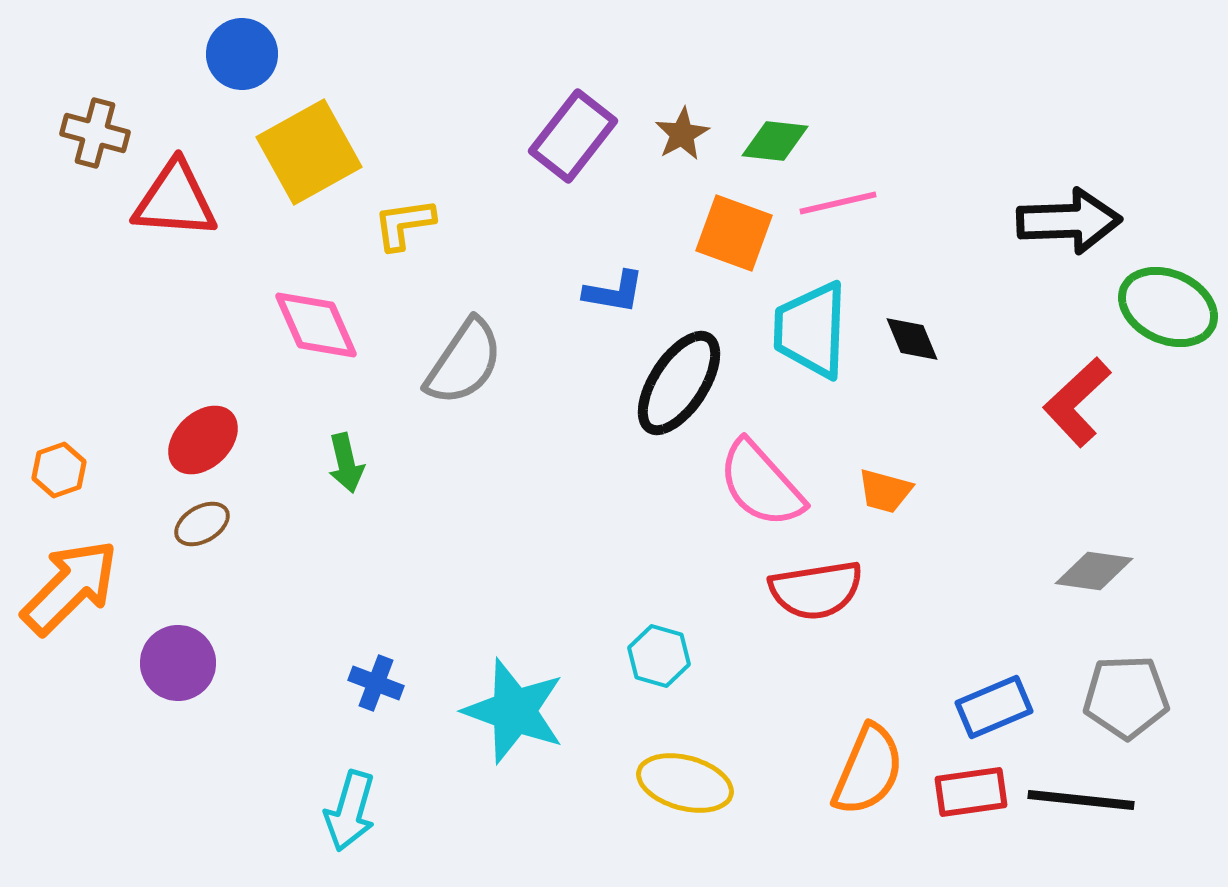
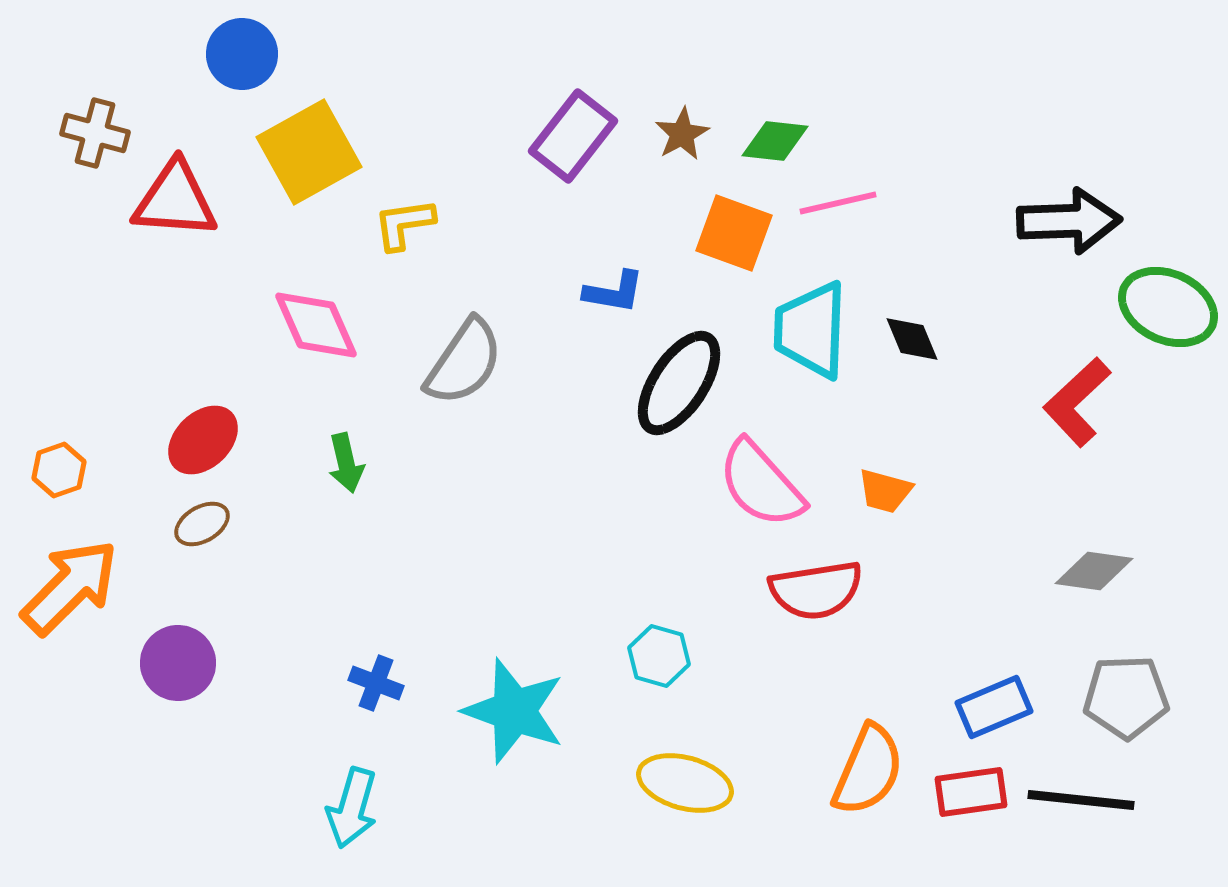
cyan arrow: moved 2 px right, 3 px up
